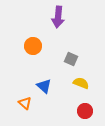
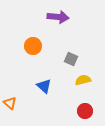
purple arrow: rotated 90 degrees counterclockwise
yellow semicircle: moved 2 px right, 3 px up; rotated 35 degrees counterclockwise
orange triangle: moved 15 px left
